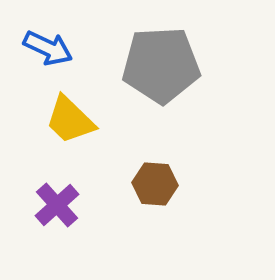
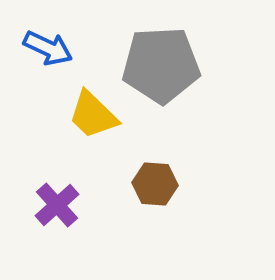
yellow trapezoid: moved 23 px right, 5 px up
